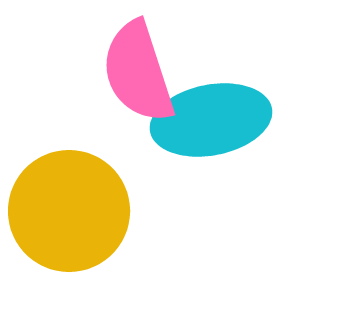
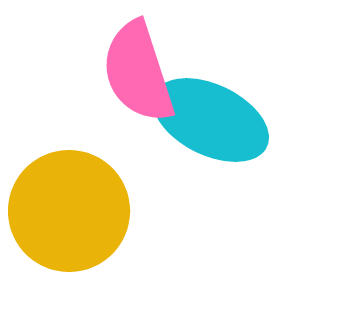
cyan ellipse: rotated 37 degrees clockwise
